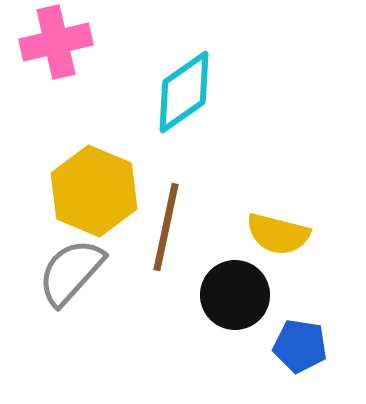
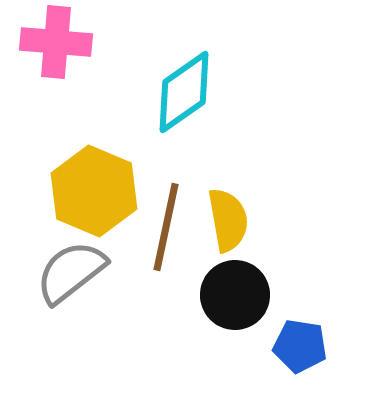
pink cross: rotated 18 degrees clockwise
yellow semicircle: moved 50 px left, 14 px up; rotated 114 degrees counterclockwise
gray semicircle: rotated 10 degrees clockwise
